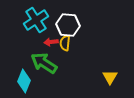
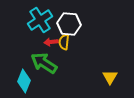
cyan cross: moved 4 px right
white hexagon: moved 1 px right, 1 px up
yellow semicircle: moved 1 px left, 1 px up
